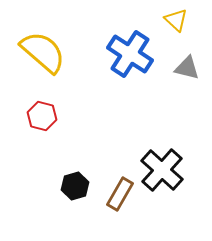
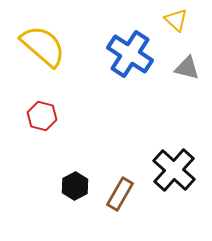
yellow semicircle: moved 6 px up
black cross: moved 12 px right
black hexagon: rotated 12 degrees counterclockwise
